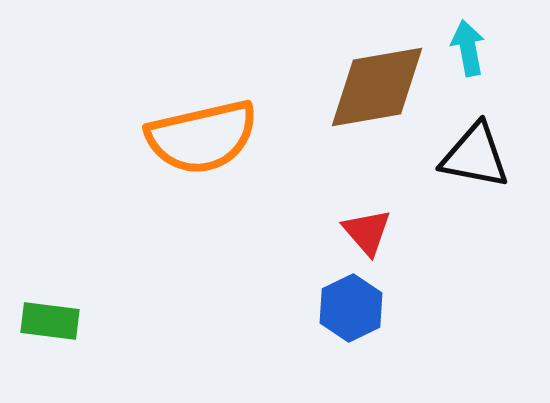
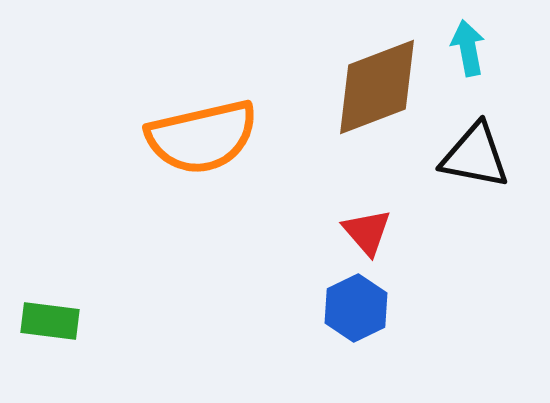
brown diamond: rotated 11 degrees counterclockwise
blue hexagon: moved 5 px right
